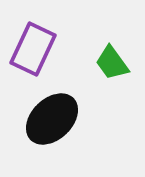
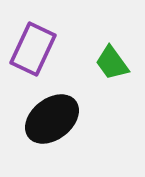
black ellipse: rotated 6 degrees clockwise
